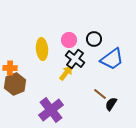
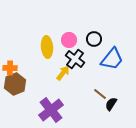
yellow ellipse: moved 5 px right, 2 px up
blue trapezoid: rotated 15 degrees counterclockwise
yellow arrow: moved 3 px left
